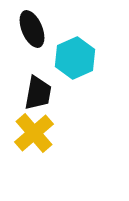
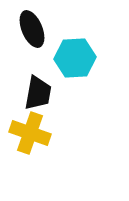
cyan hexagon: rotated 21 degrees clockwise
yellow cross: moved 4 px left; rotated 30 degrees counterclockwise
